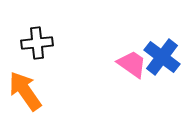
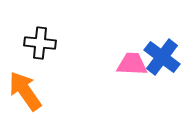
black cross: moved 3 px right; rotated 12 degrees clockwise
pink trapezoid: rotated 32 degrees counterclockwise
